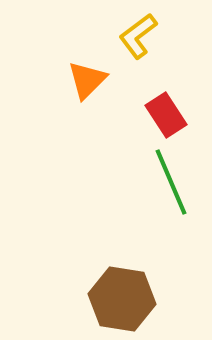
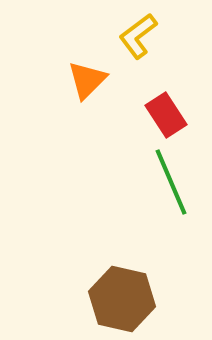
brown hexagon: rotated 4 degrees clockwise
